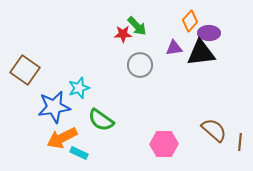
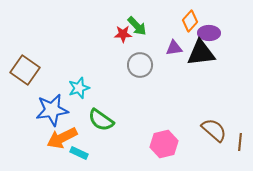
blue star: moved 2 px left, 3 px down
pink hexagon: rotated 12 degrees counterclockwise
